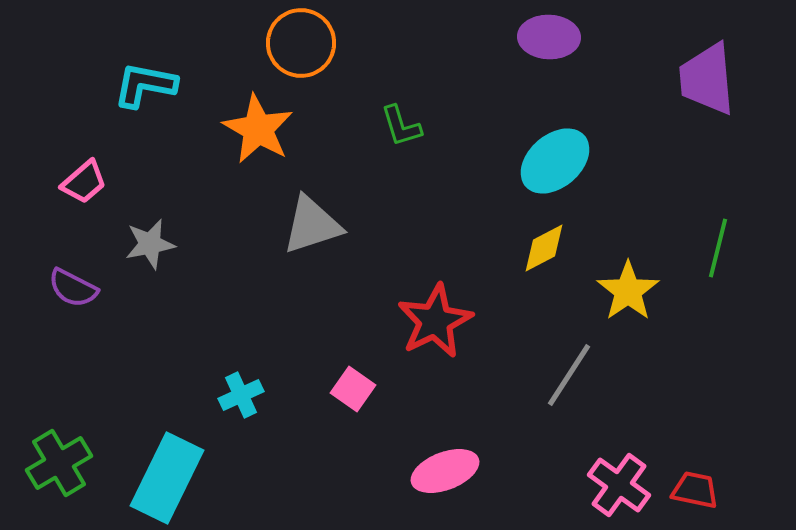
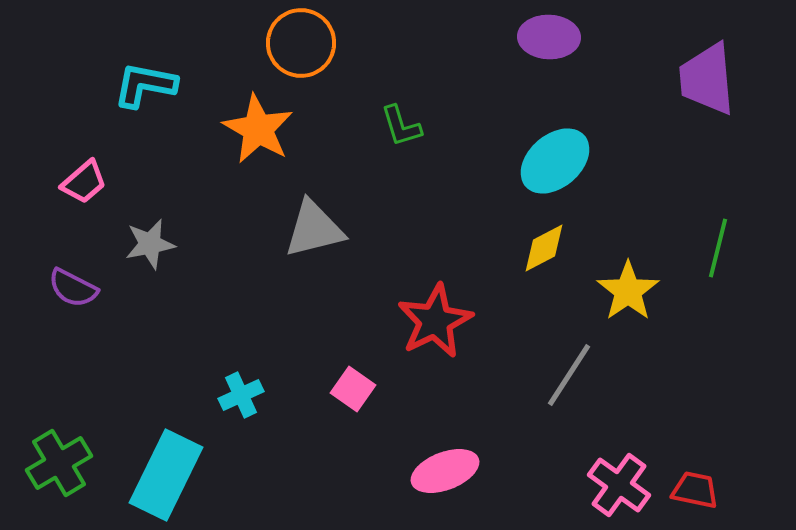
gray triangle: moved 2 px right, 4 px down; rotated 4 degrees clockwise
cyan rectangle: moved 1 px left, 3 px up
